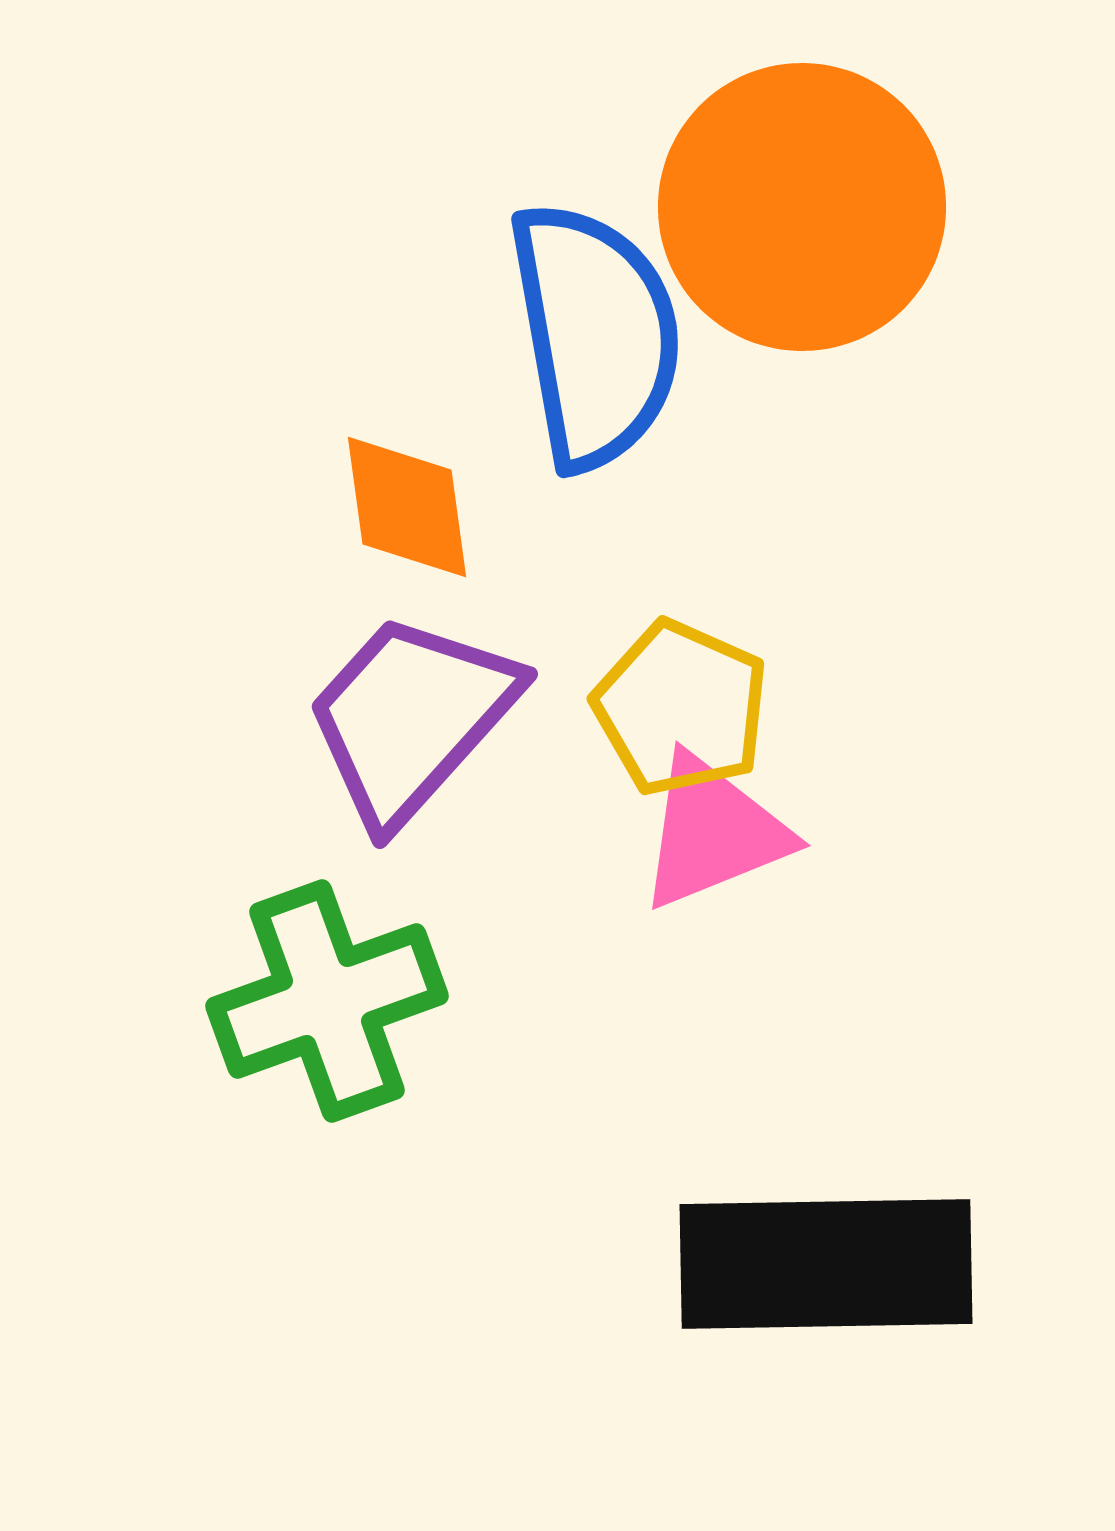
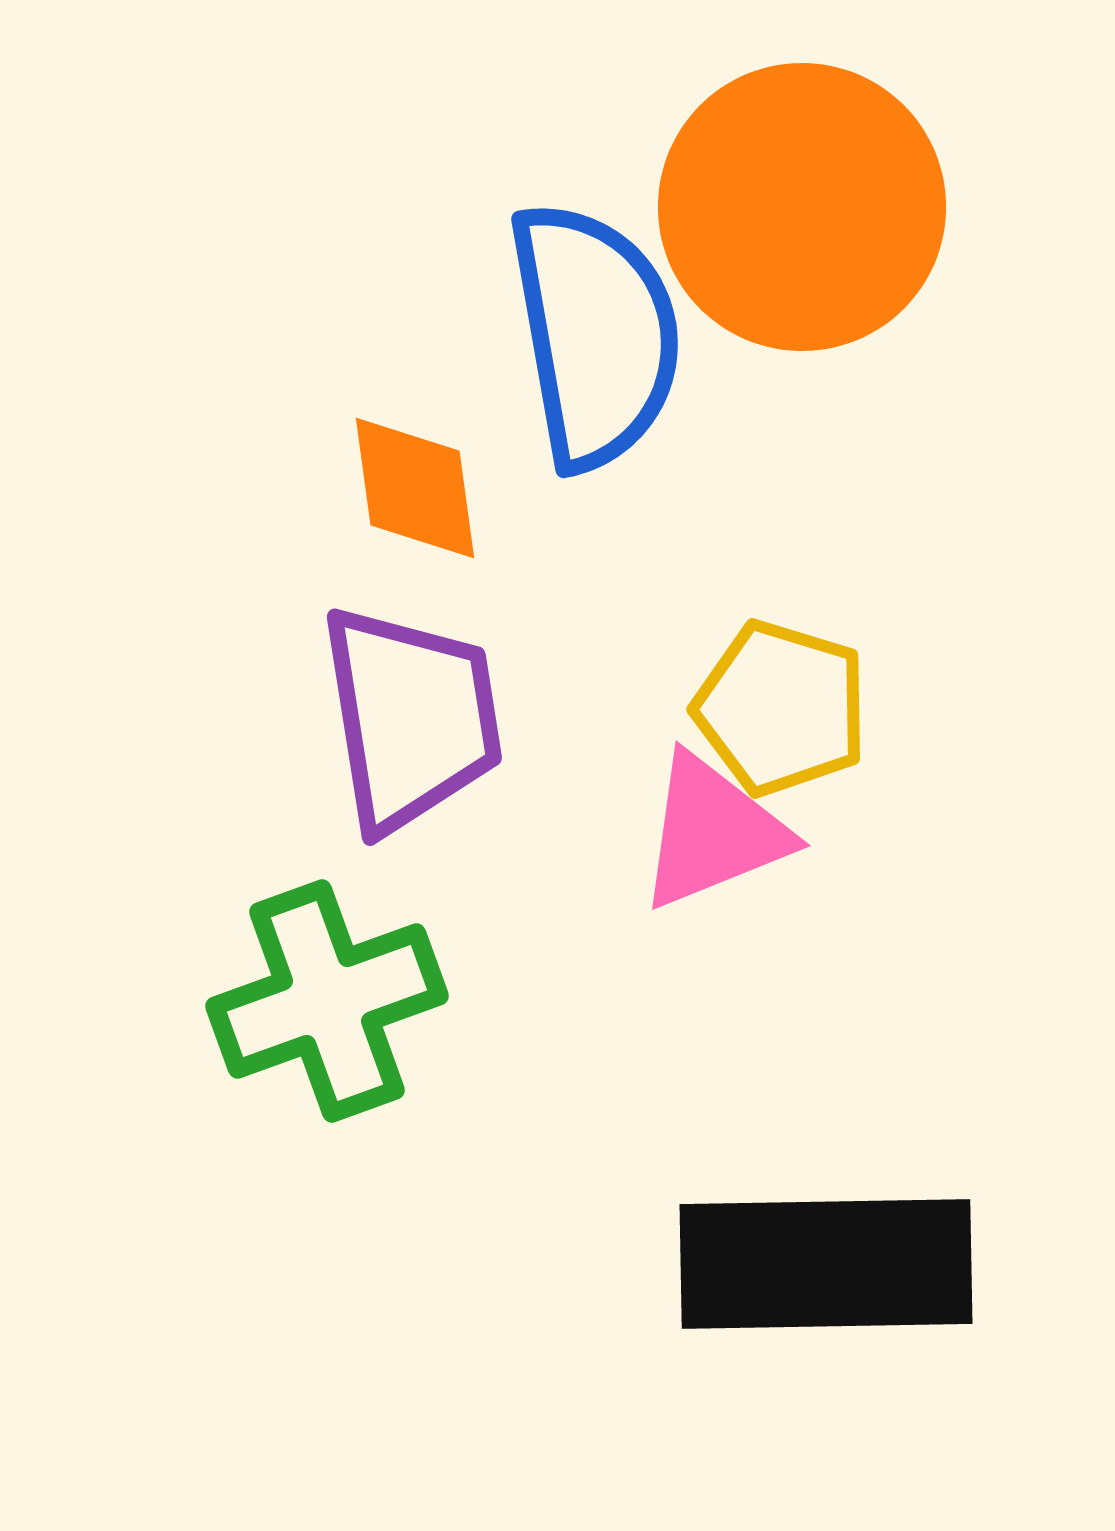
orange diamond: moved 8 px right, 19 px up
yellow pentagon: moved 100 px right; rotated 7 degrees counterclockwise
purple trapezoid: rotated 129 degrees clockwise
